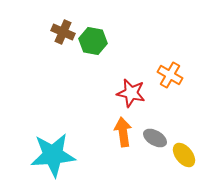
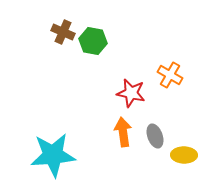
gray ellipse: moved 2 px up; rotated 40 degrees clockwise
yellow ellipse: rotated 50 degrees counterclockwise
